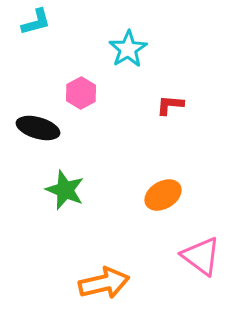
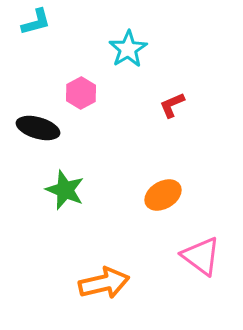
red L-shape: moved 2 px right; rotated 28 degrees counterclockwise
